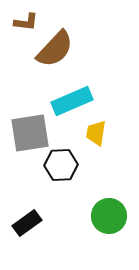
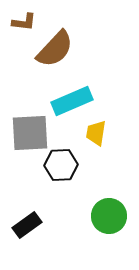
brown L-shape: moved 2 px left
gray square: rotated 6 degrees clockwise
black rectangle: moved 2 px down
